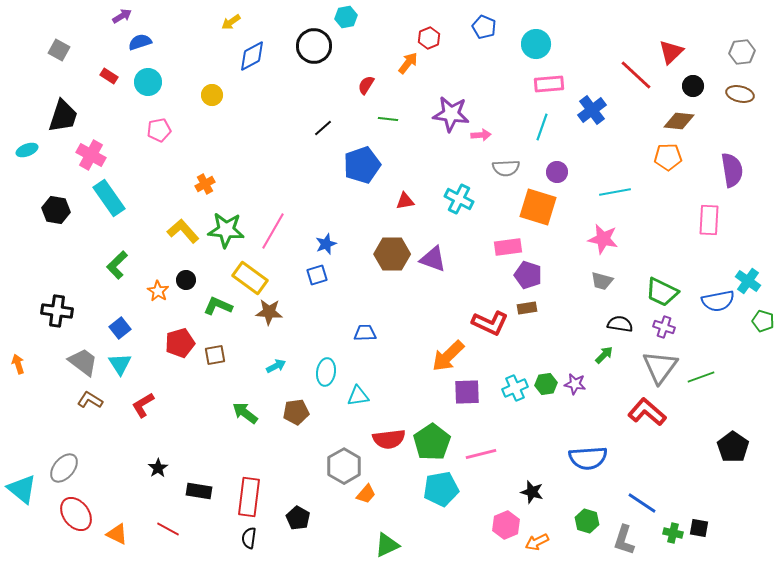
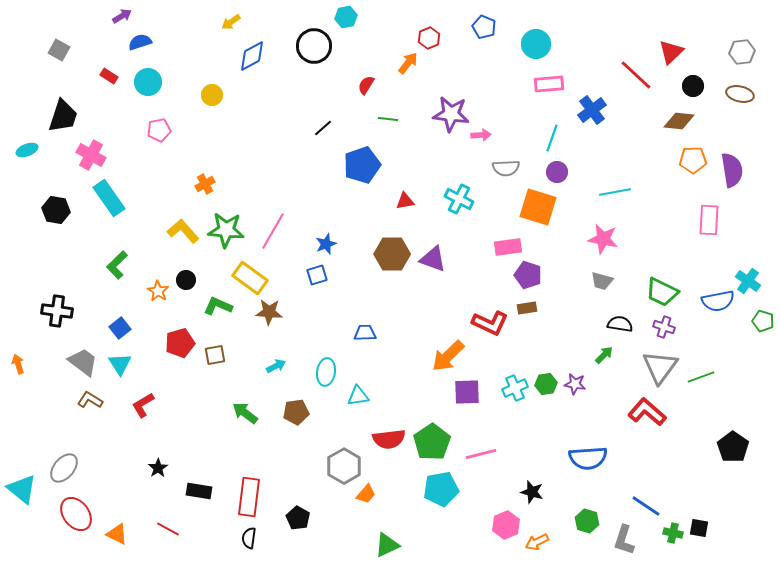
cyan line at (542, 127): moved 10 px right, 11 px down
orange pentagon at (668, 157): moved 25 px right, 3 px down
blue line at (642, 503): moved 4 px right, 3 px down
